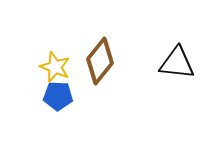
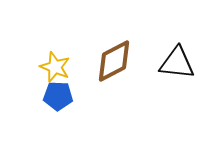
brown diamond: moved 14 px right; rotated 24 degrees clockwise
